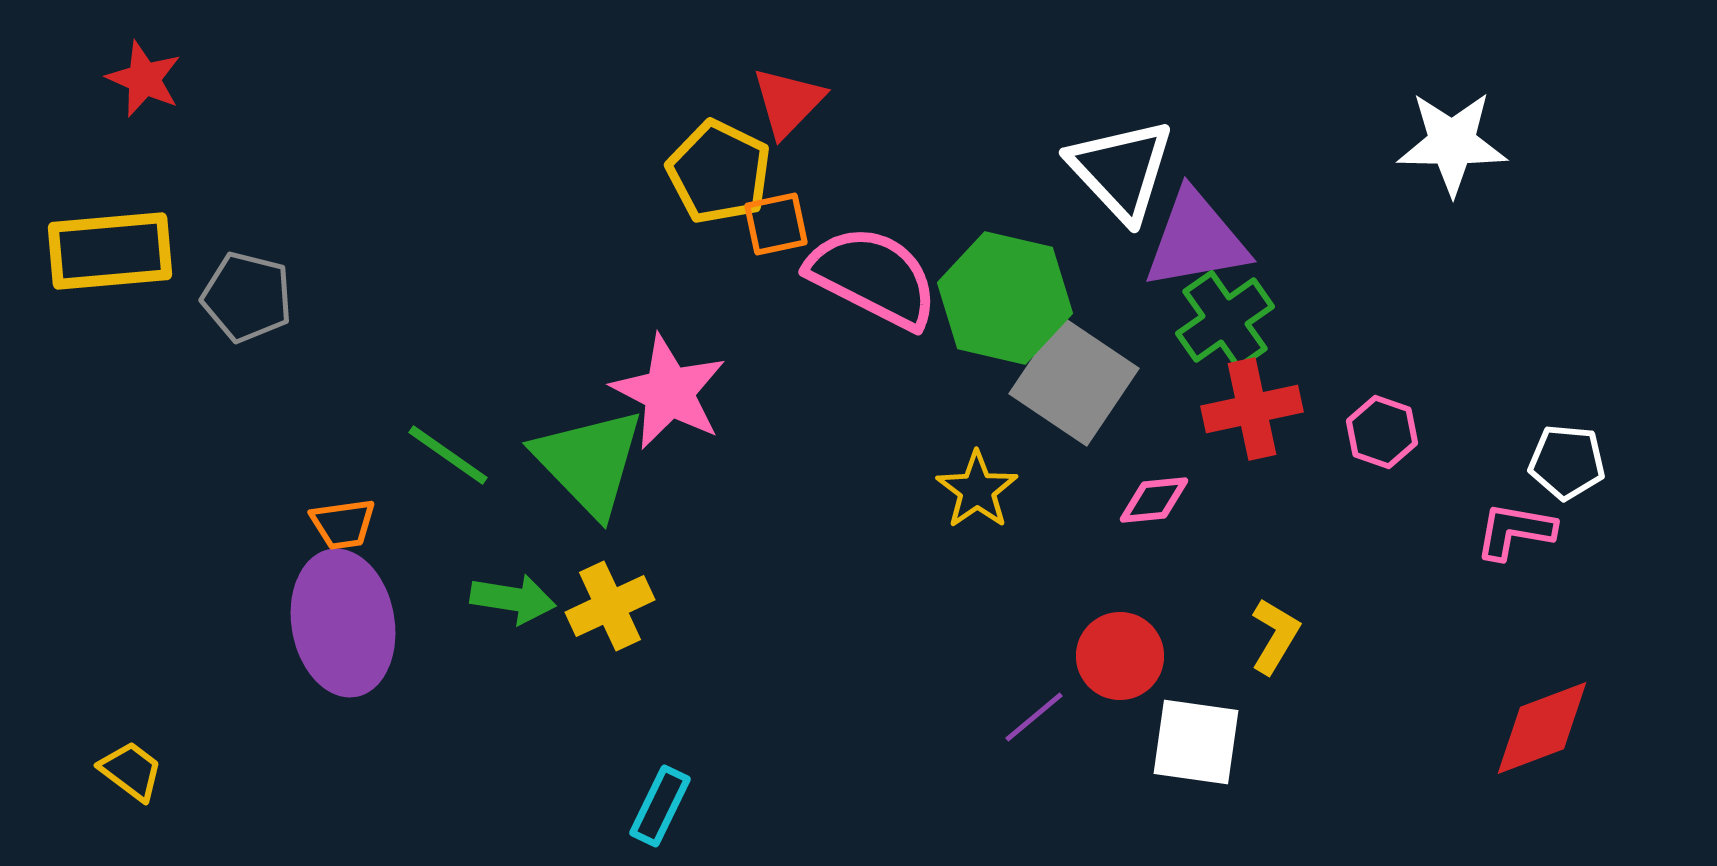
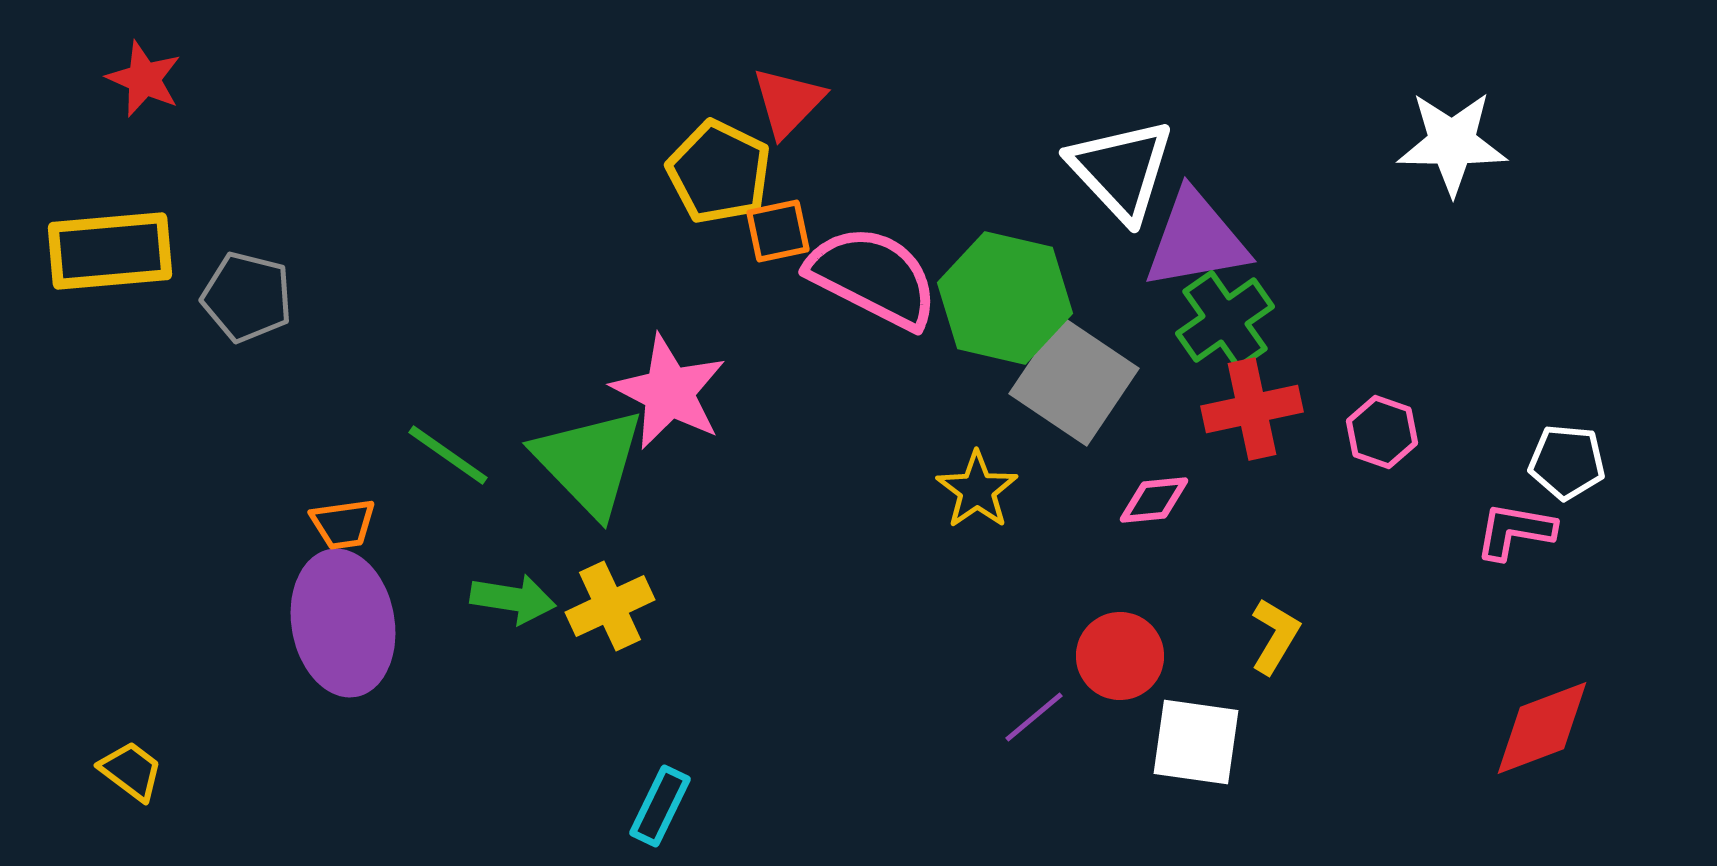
orange square: moved 2 px right, 7 px down
